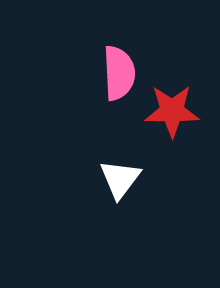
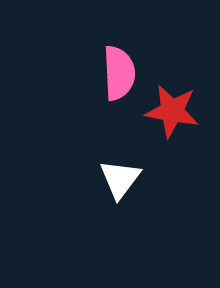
red star: rotated 10 degrees clockwise
